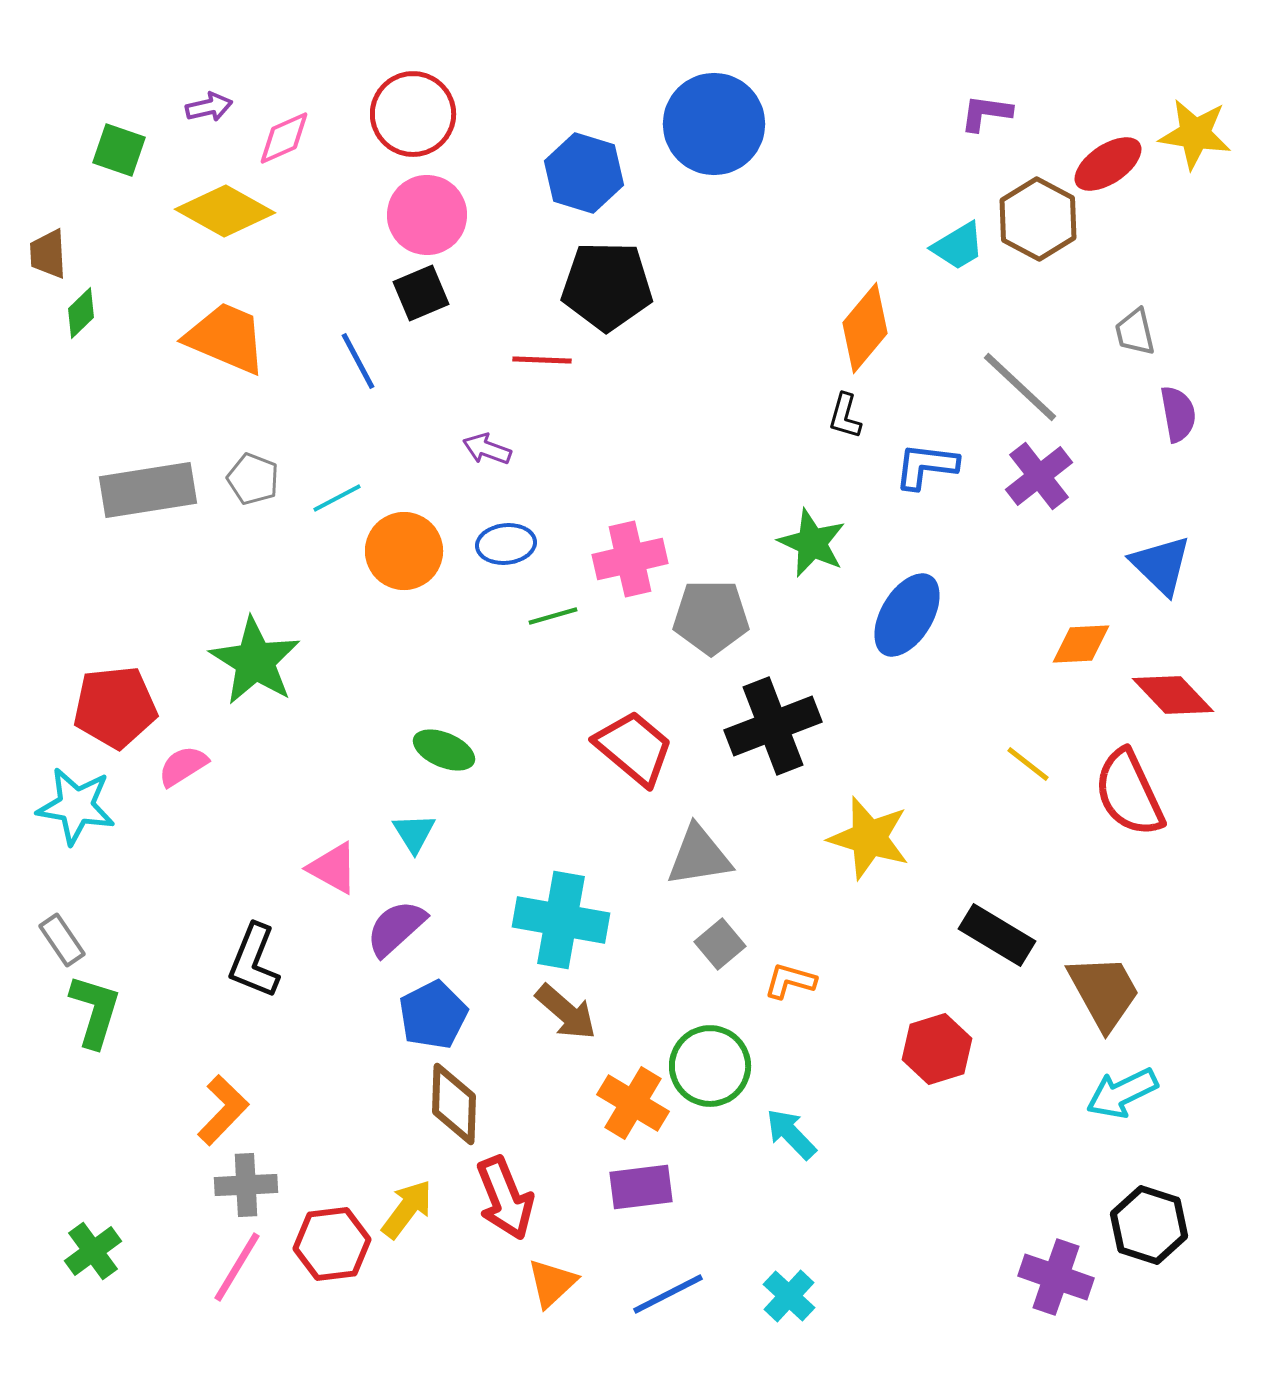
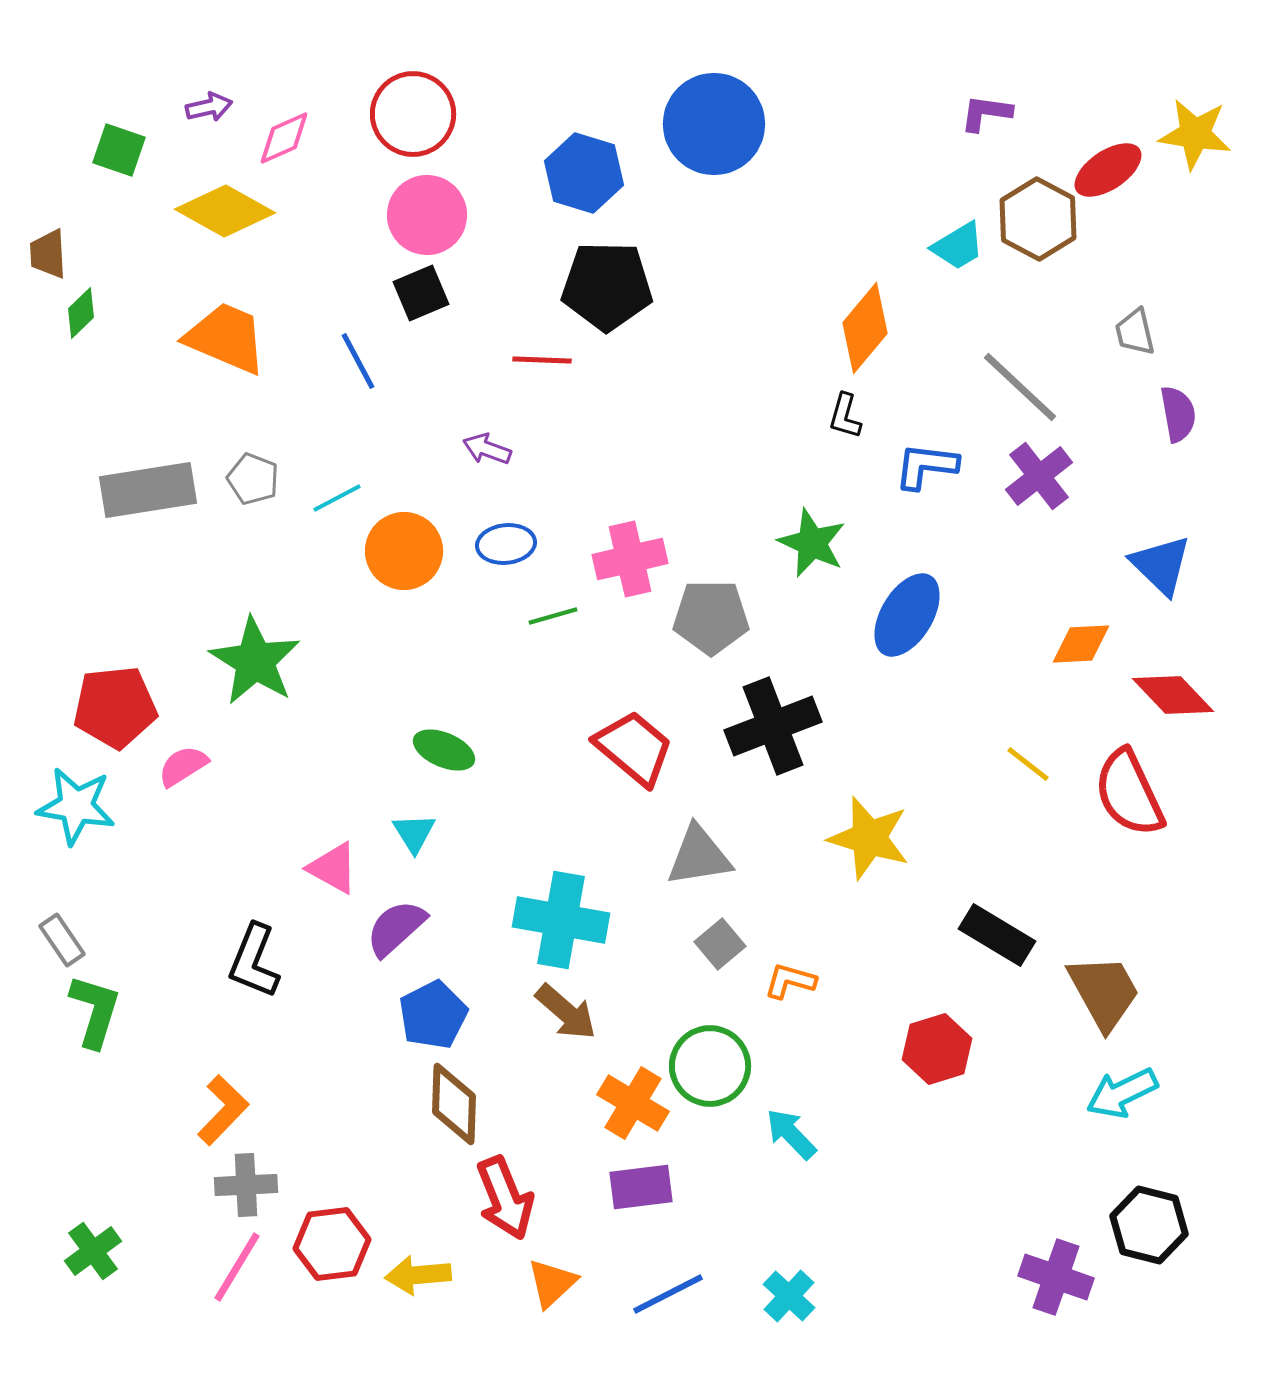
red ellipse at (1108, 164): moved 6 px down
yellow arrow at (407, 1209): moved 11 px right, 66 px down; rotated 132 degrees counterclockwise
black hexagon at (1149, 1225): rotated 4 degrees counterclockwise
